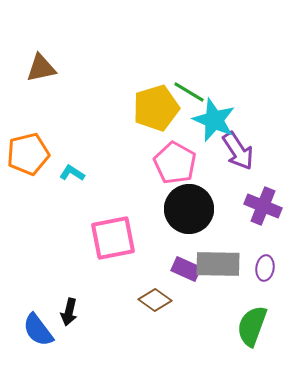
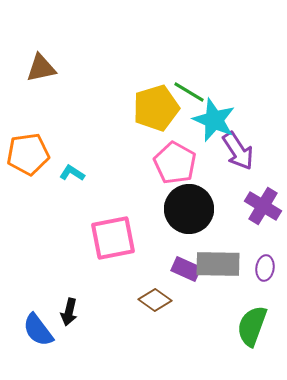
orange pentagon: rotated 6 degrees clockwise
purple cross: rotated 9 degrees clockwise
